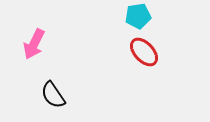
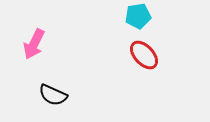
red ellipse: moved 3 px down
black semicircle: rotated 32 degrees counterclockwise
